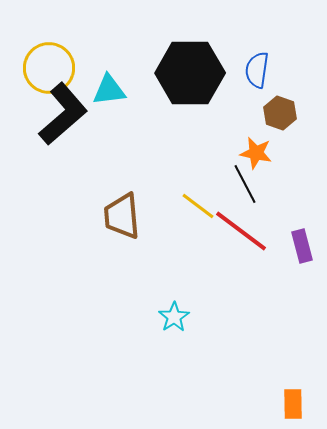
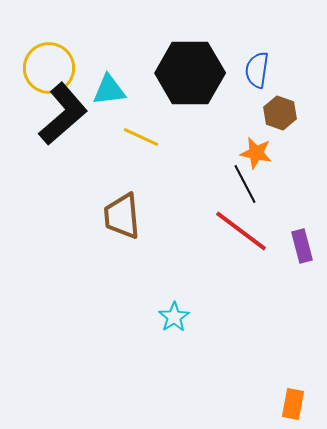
yellow line: moved 57 px left, 69 px up; rotated 12 degrees counterclockwise
orange rectangle: rotated 12 degrees clockwise
